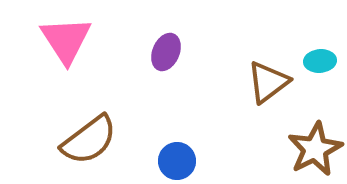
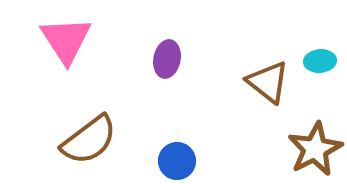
purple ellipse: moved 1 px right, 7 px down; rotated 12 degrees counterclockwise
brown triangle: rotated 45 degrees counterclockwise
